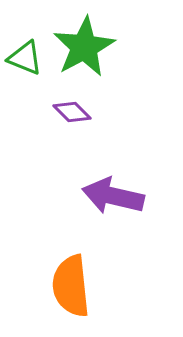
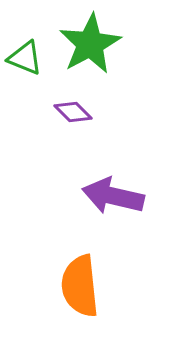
green star: moved 6 px right, 3 px up
purple diamond: moved 1 px right
orange semicircle: moved 9 px right
